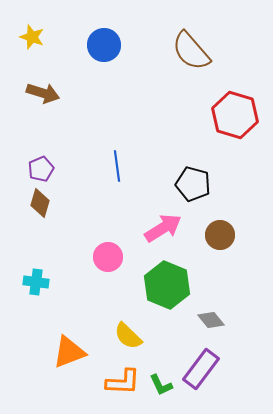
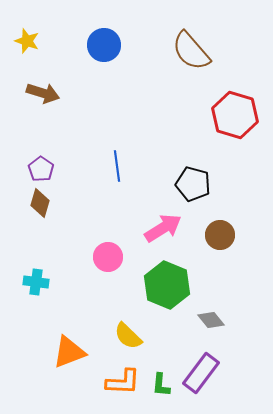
yellow star: moved 5 px left, 4 px down
purple pentagon: rotated 15 degrees counterclockwise
purple rectangle: moved 4 px down
green L-shape: rotated 30 degrees clockwise
